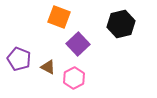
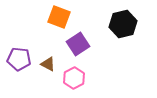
black hexagon: moved 2 px right
purple square: rotated 10 degrees clockwise
purple pentagon: rotated 15 degrees counterclockwise
brown triangle: moved 3 px up
